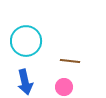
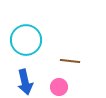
cyan circle: moved 1 px up
pink circle: moved 5 px left
